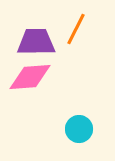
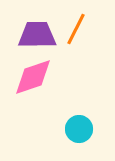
purple trapezoid: moved 1 px right, 7 px up
pink diamond: moved 3 px right; rotated 15 degrees counterclockwise
